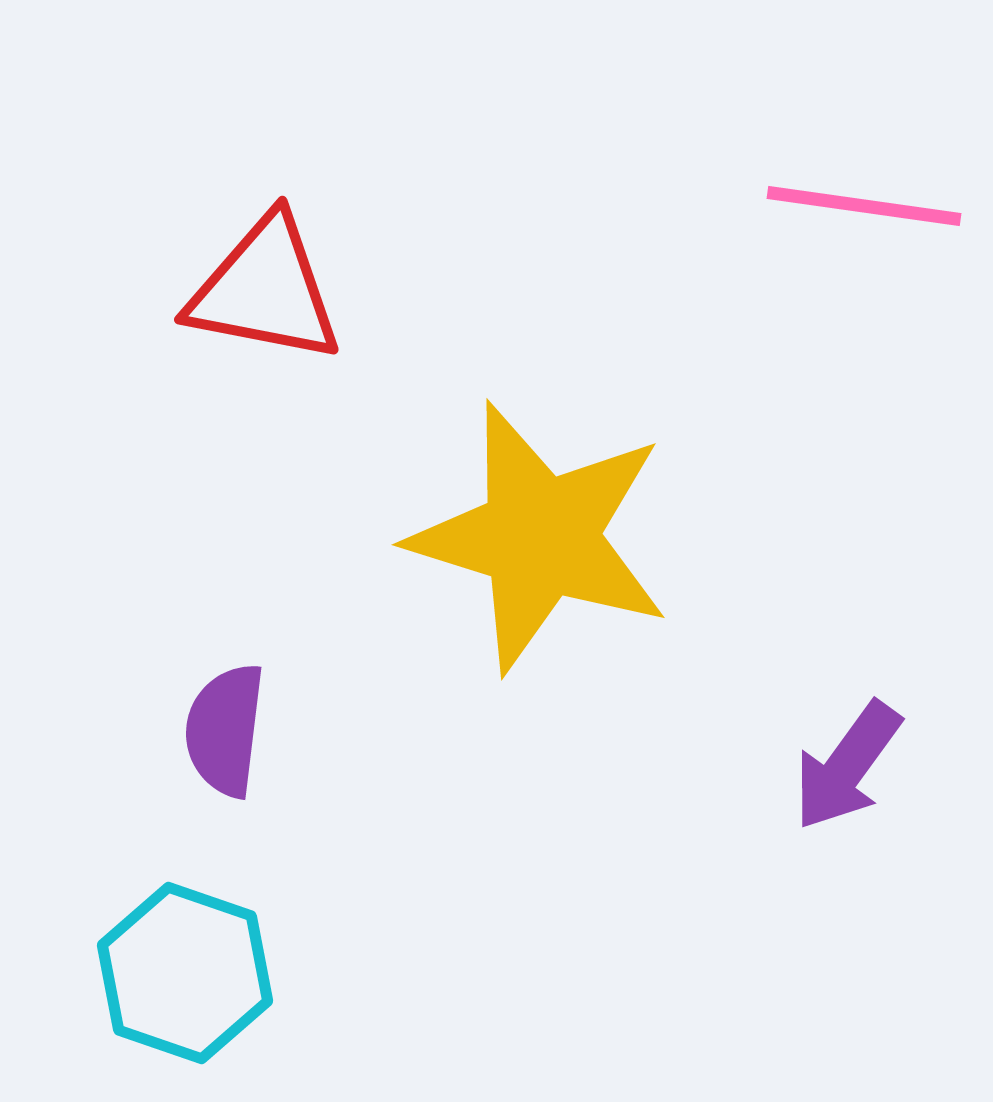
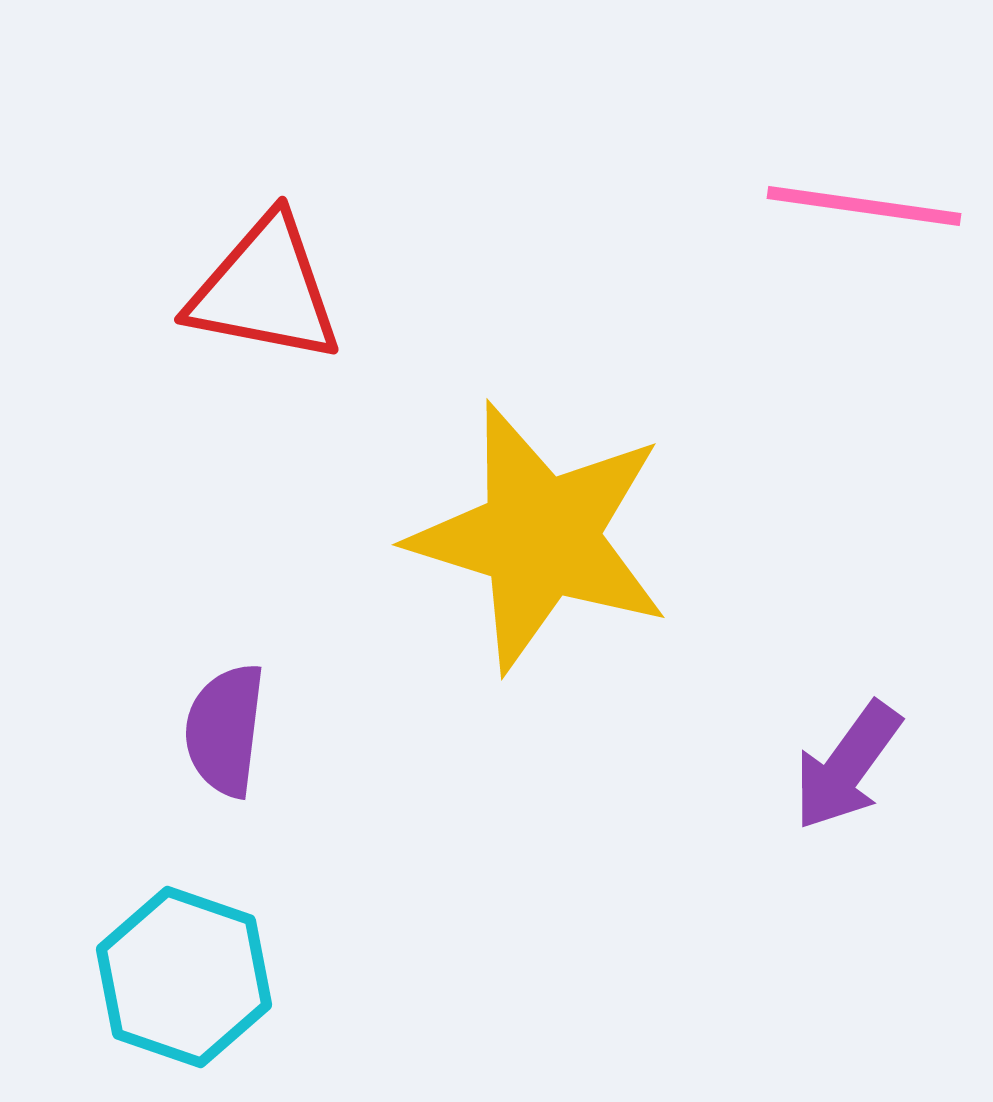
cyan hexagon: moved 1 px left, 4 px down
